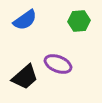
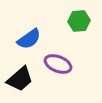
blue semicircle: moved 4 px right, 19 px down
black trapezoid: moved 5 px left, 2 px down
